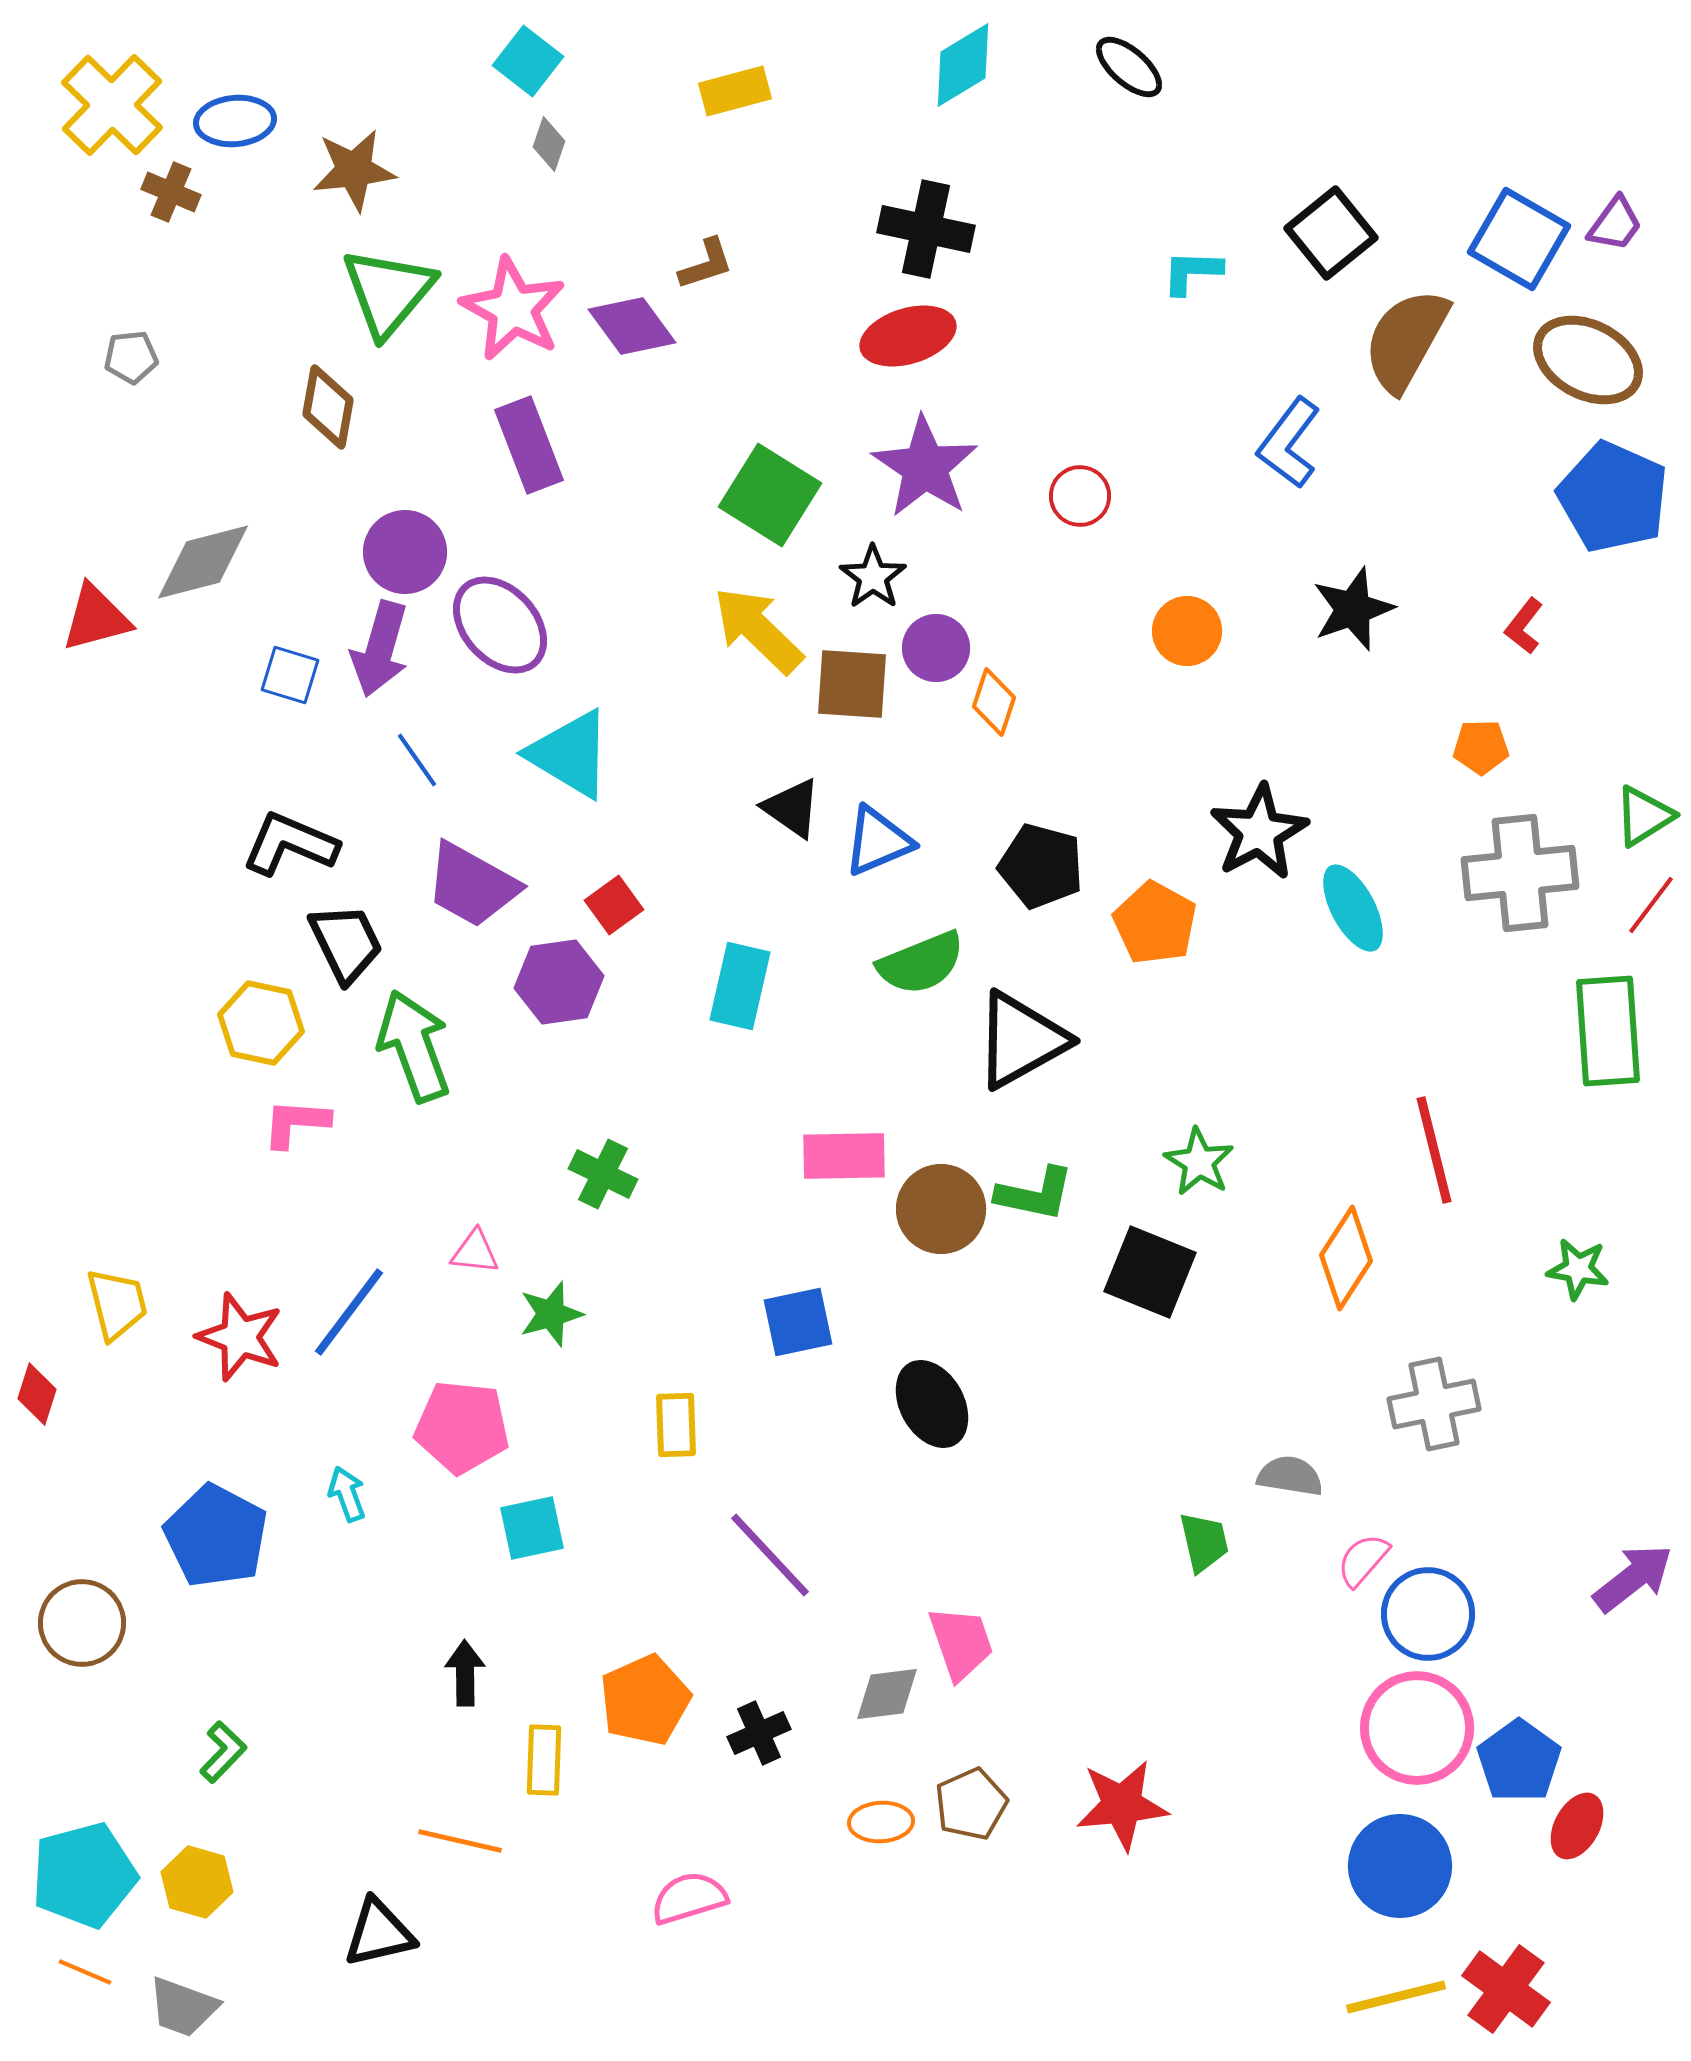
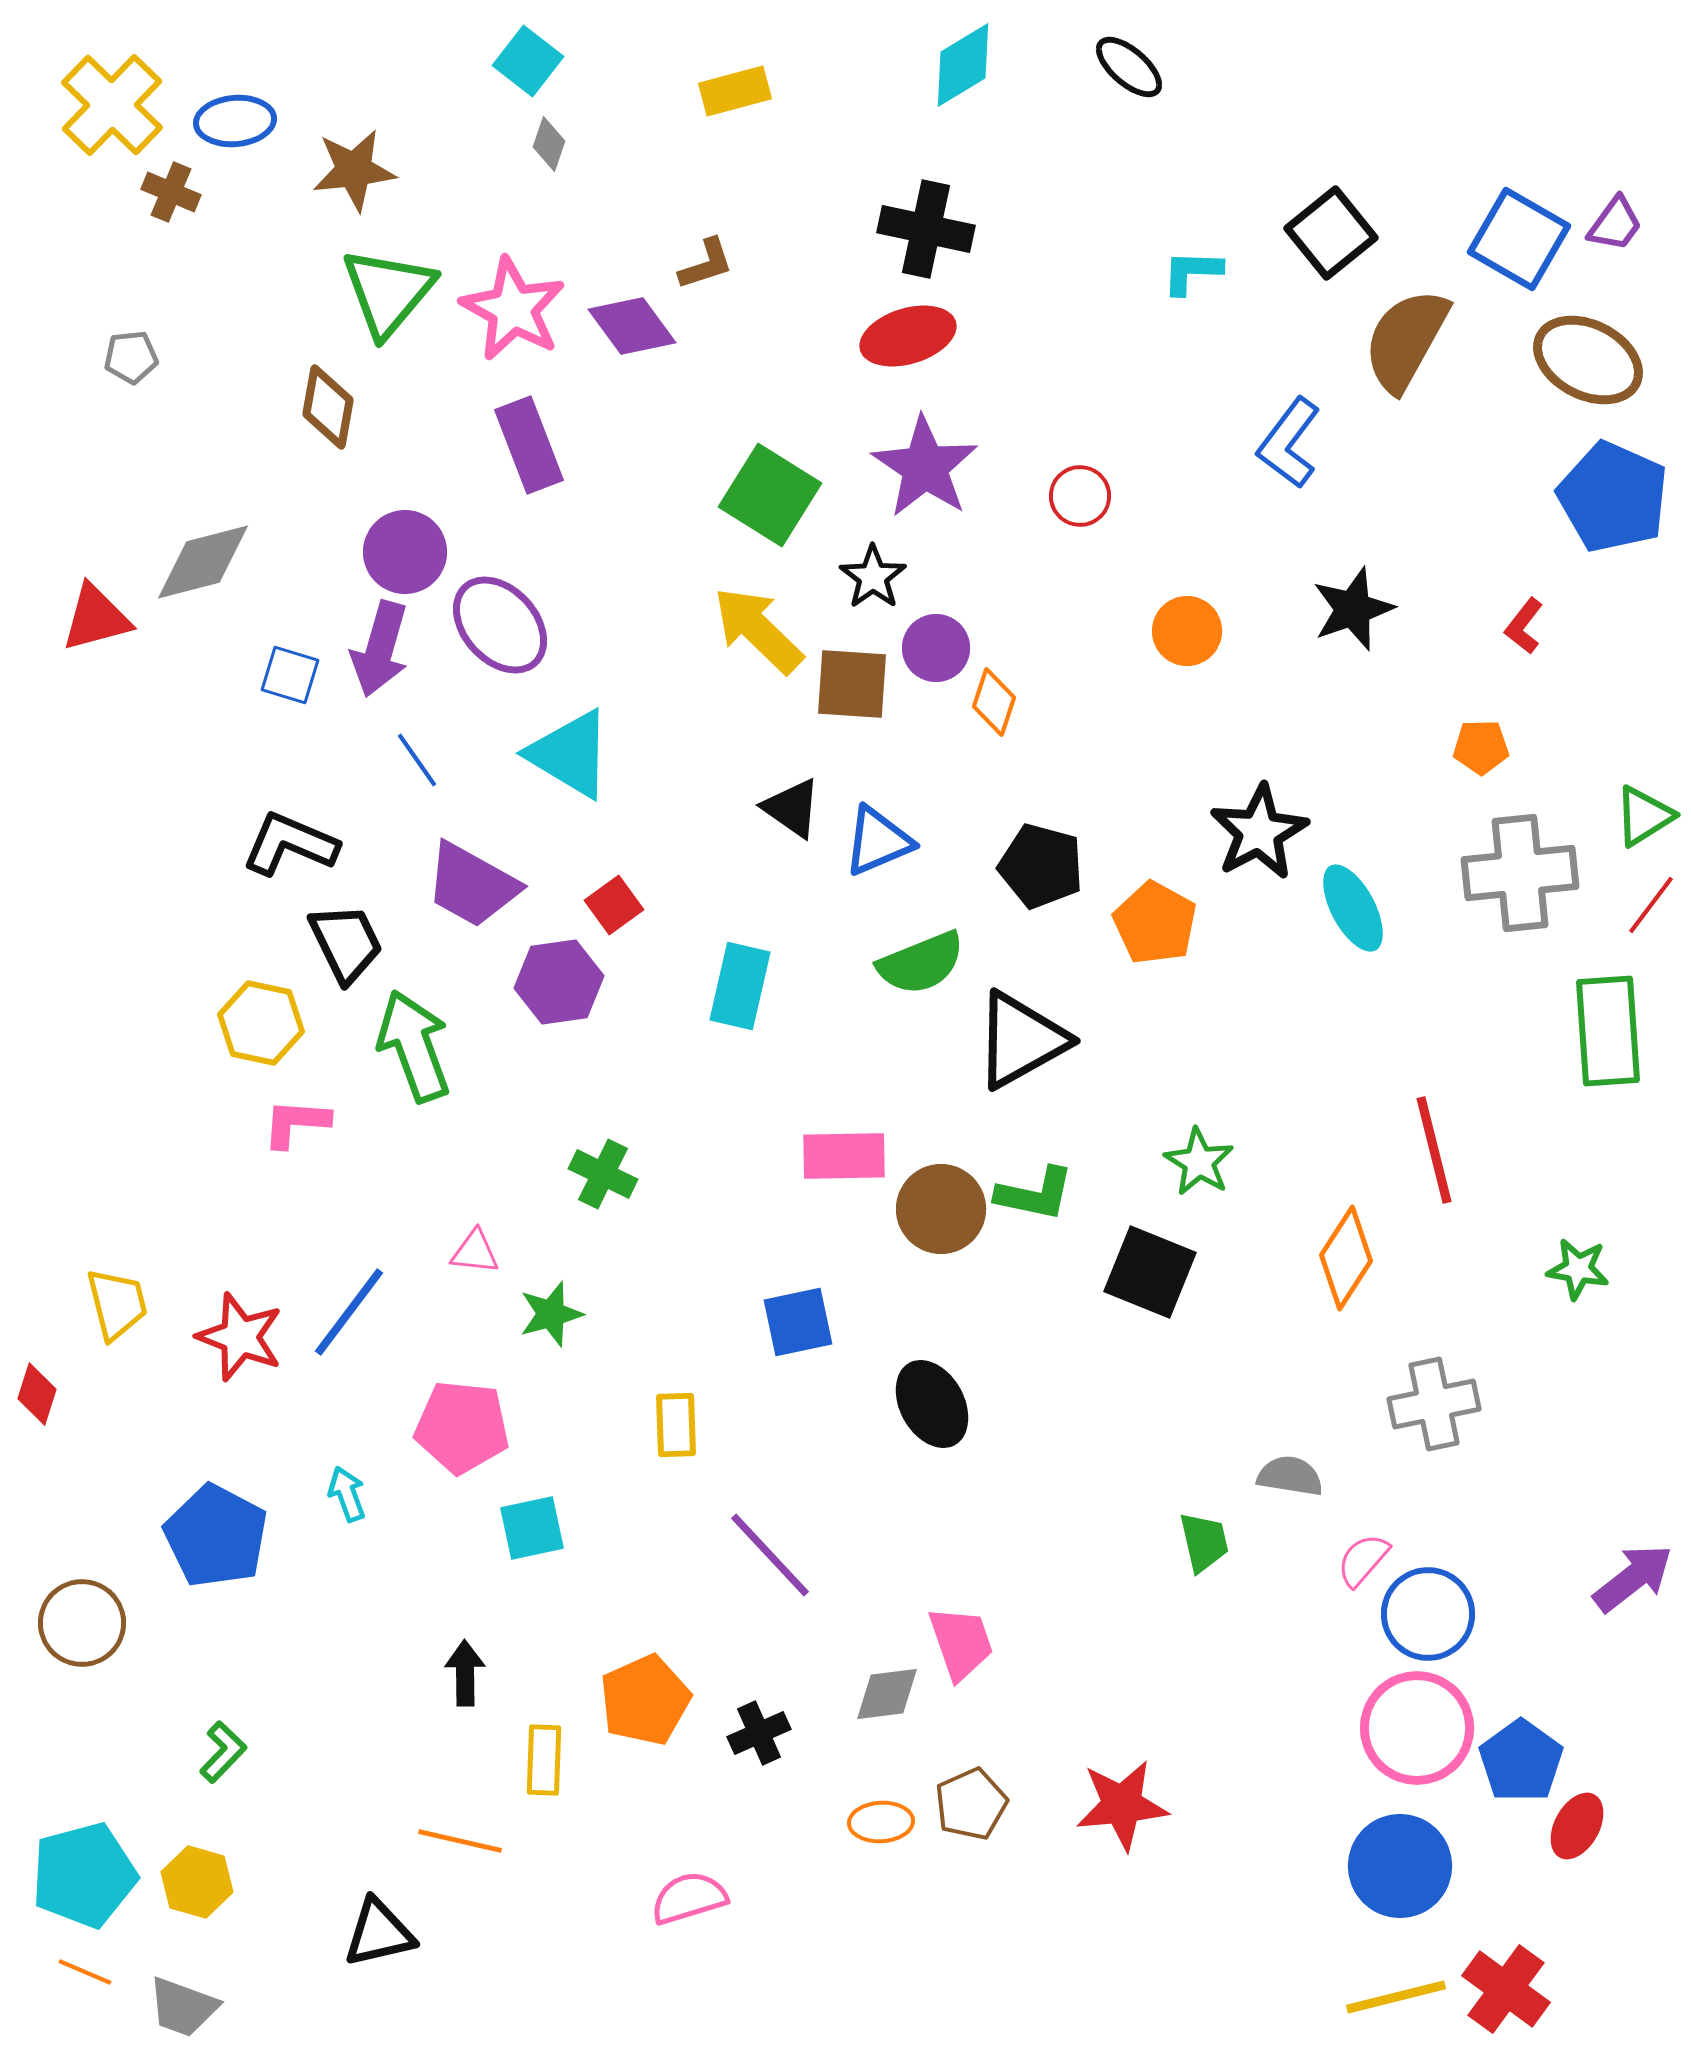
blue pentagon at (1519, 1761): moved 2 px right
